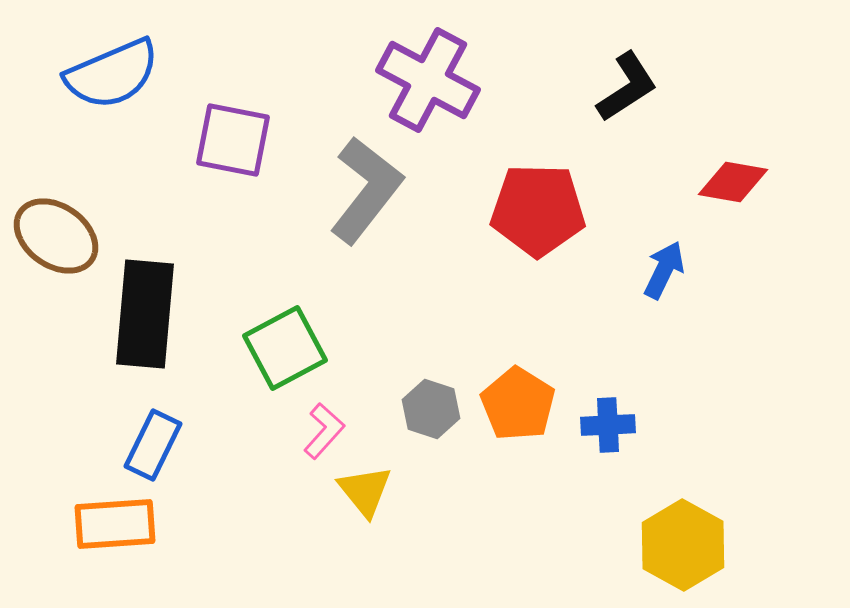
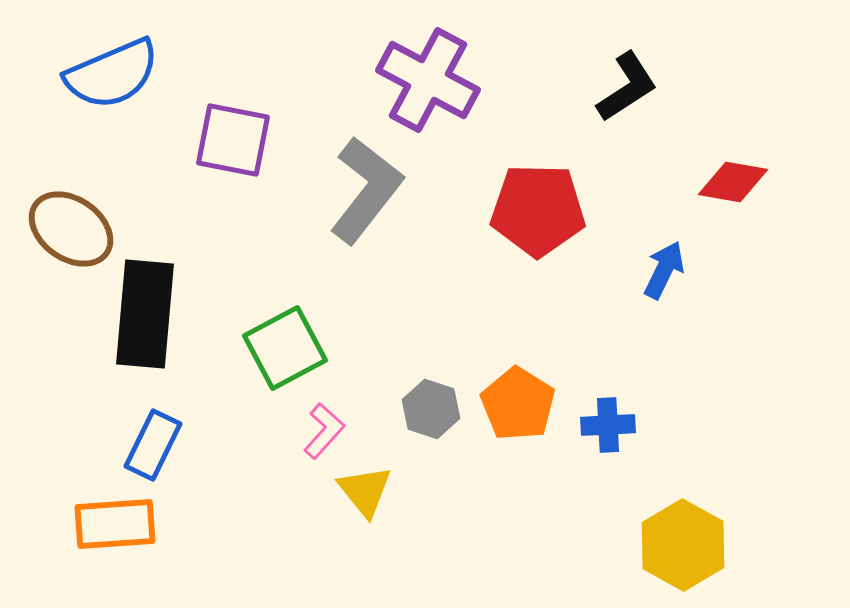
brown ellipse: moved 15 px right, 7 px up
